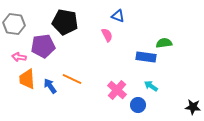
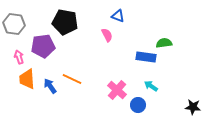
pink arrow: rotated 64 degrees clockwise
